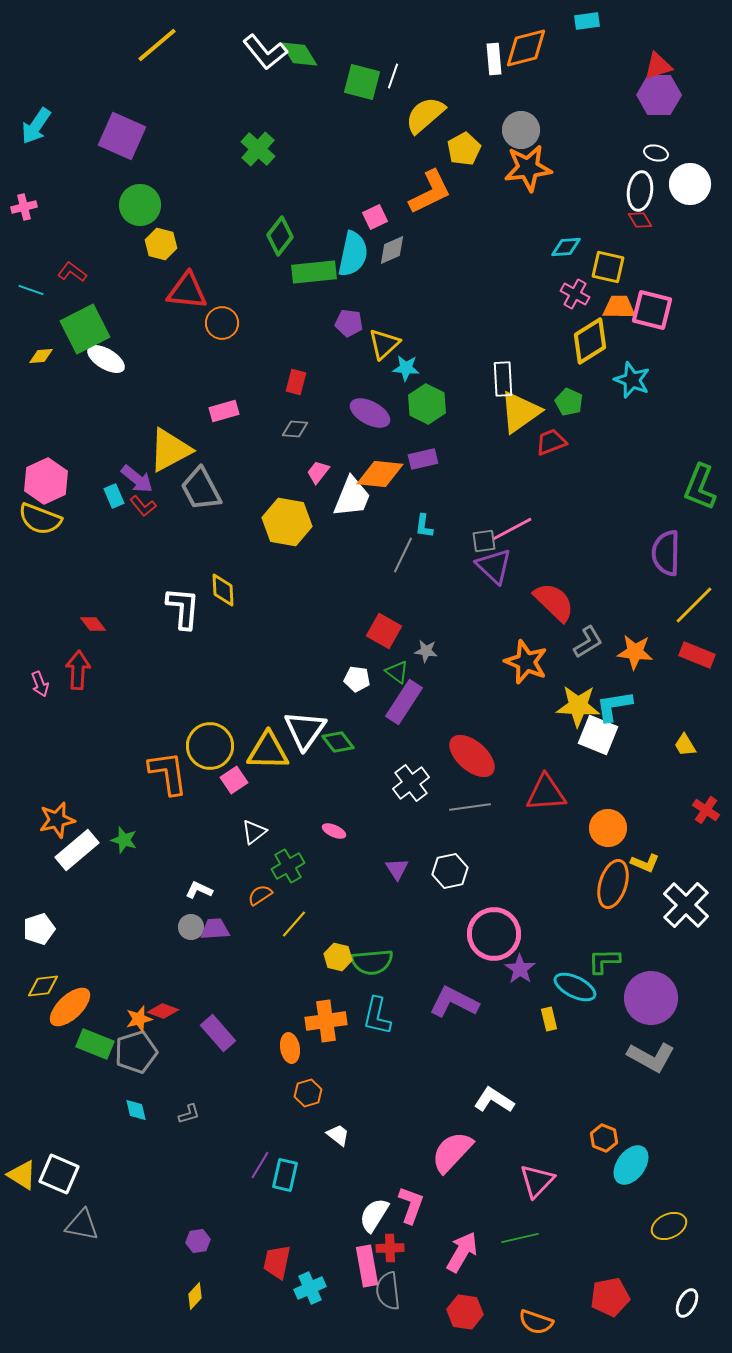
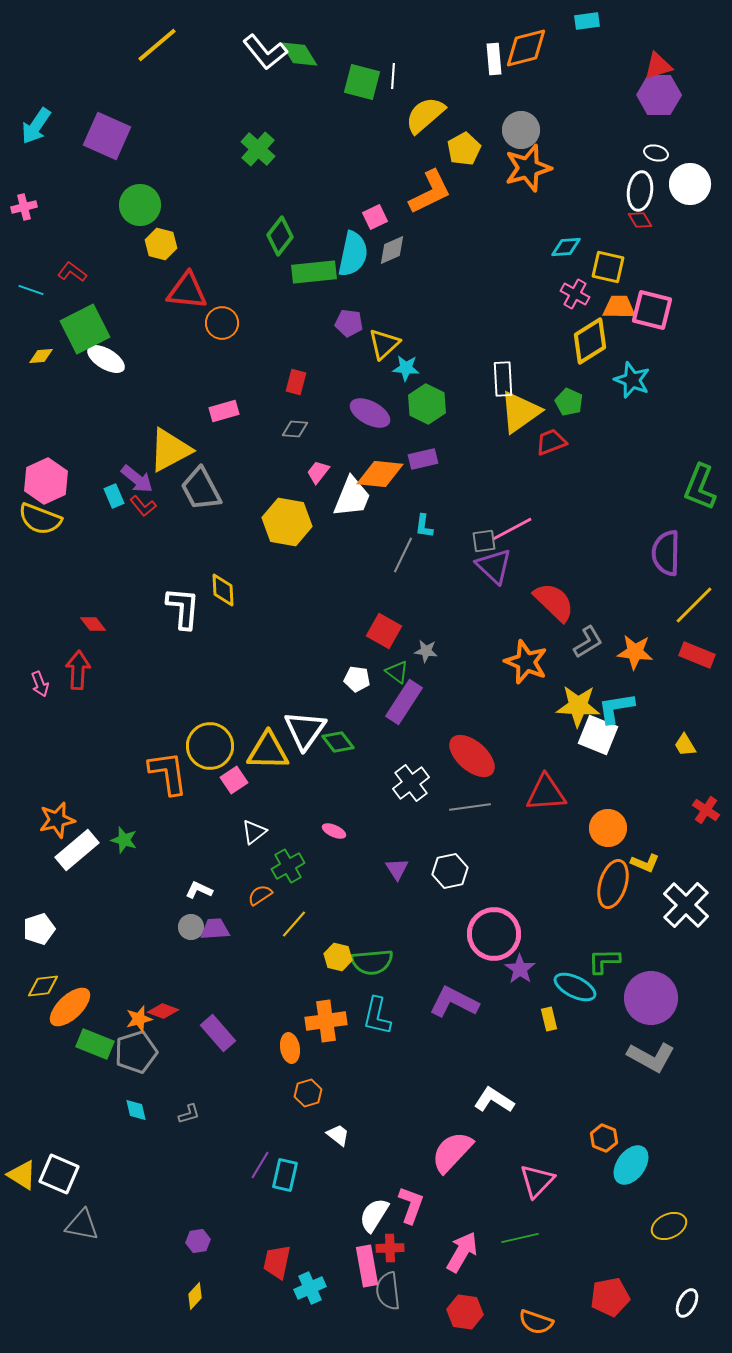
white line at (393, 76): rotated 15 degrees counterclockwise
purple square at (122, 136): moved 15 px left
orange star at (528, 168): rotated 9 degrees counterclockwise
cyan L-shape at (614, 706): moved 2 px right, 2 px down
